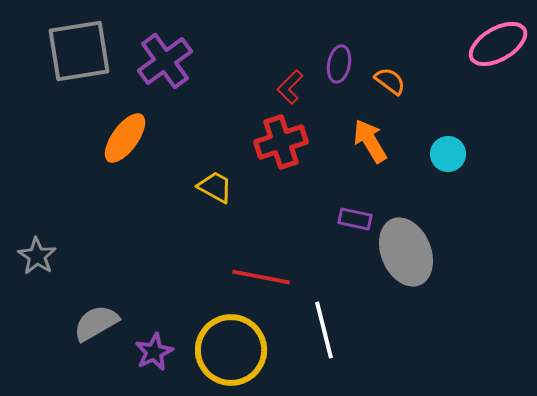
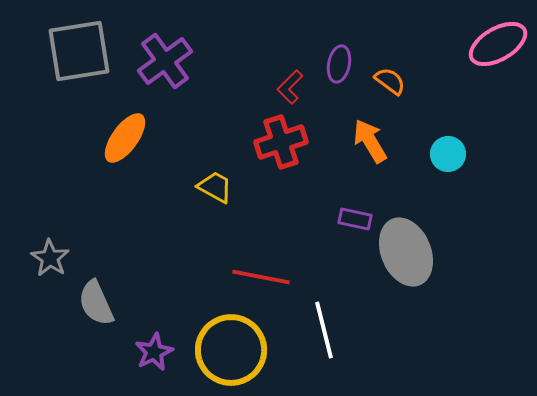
gray star: moved 13 px right, 2 px down
gray semicircle: moved 20 px up; rotated 84 degrees counterclockwise
